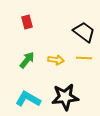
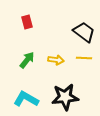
cyan L-shape: moved 2 px left
